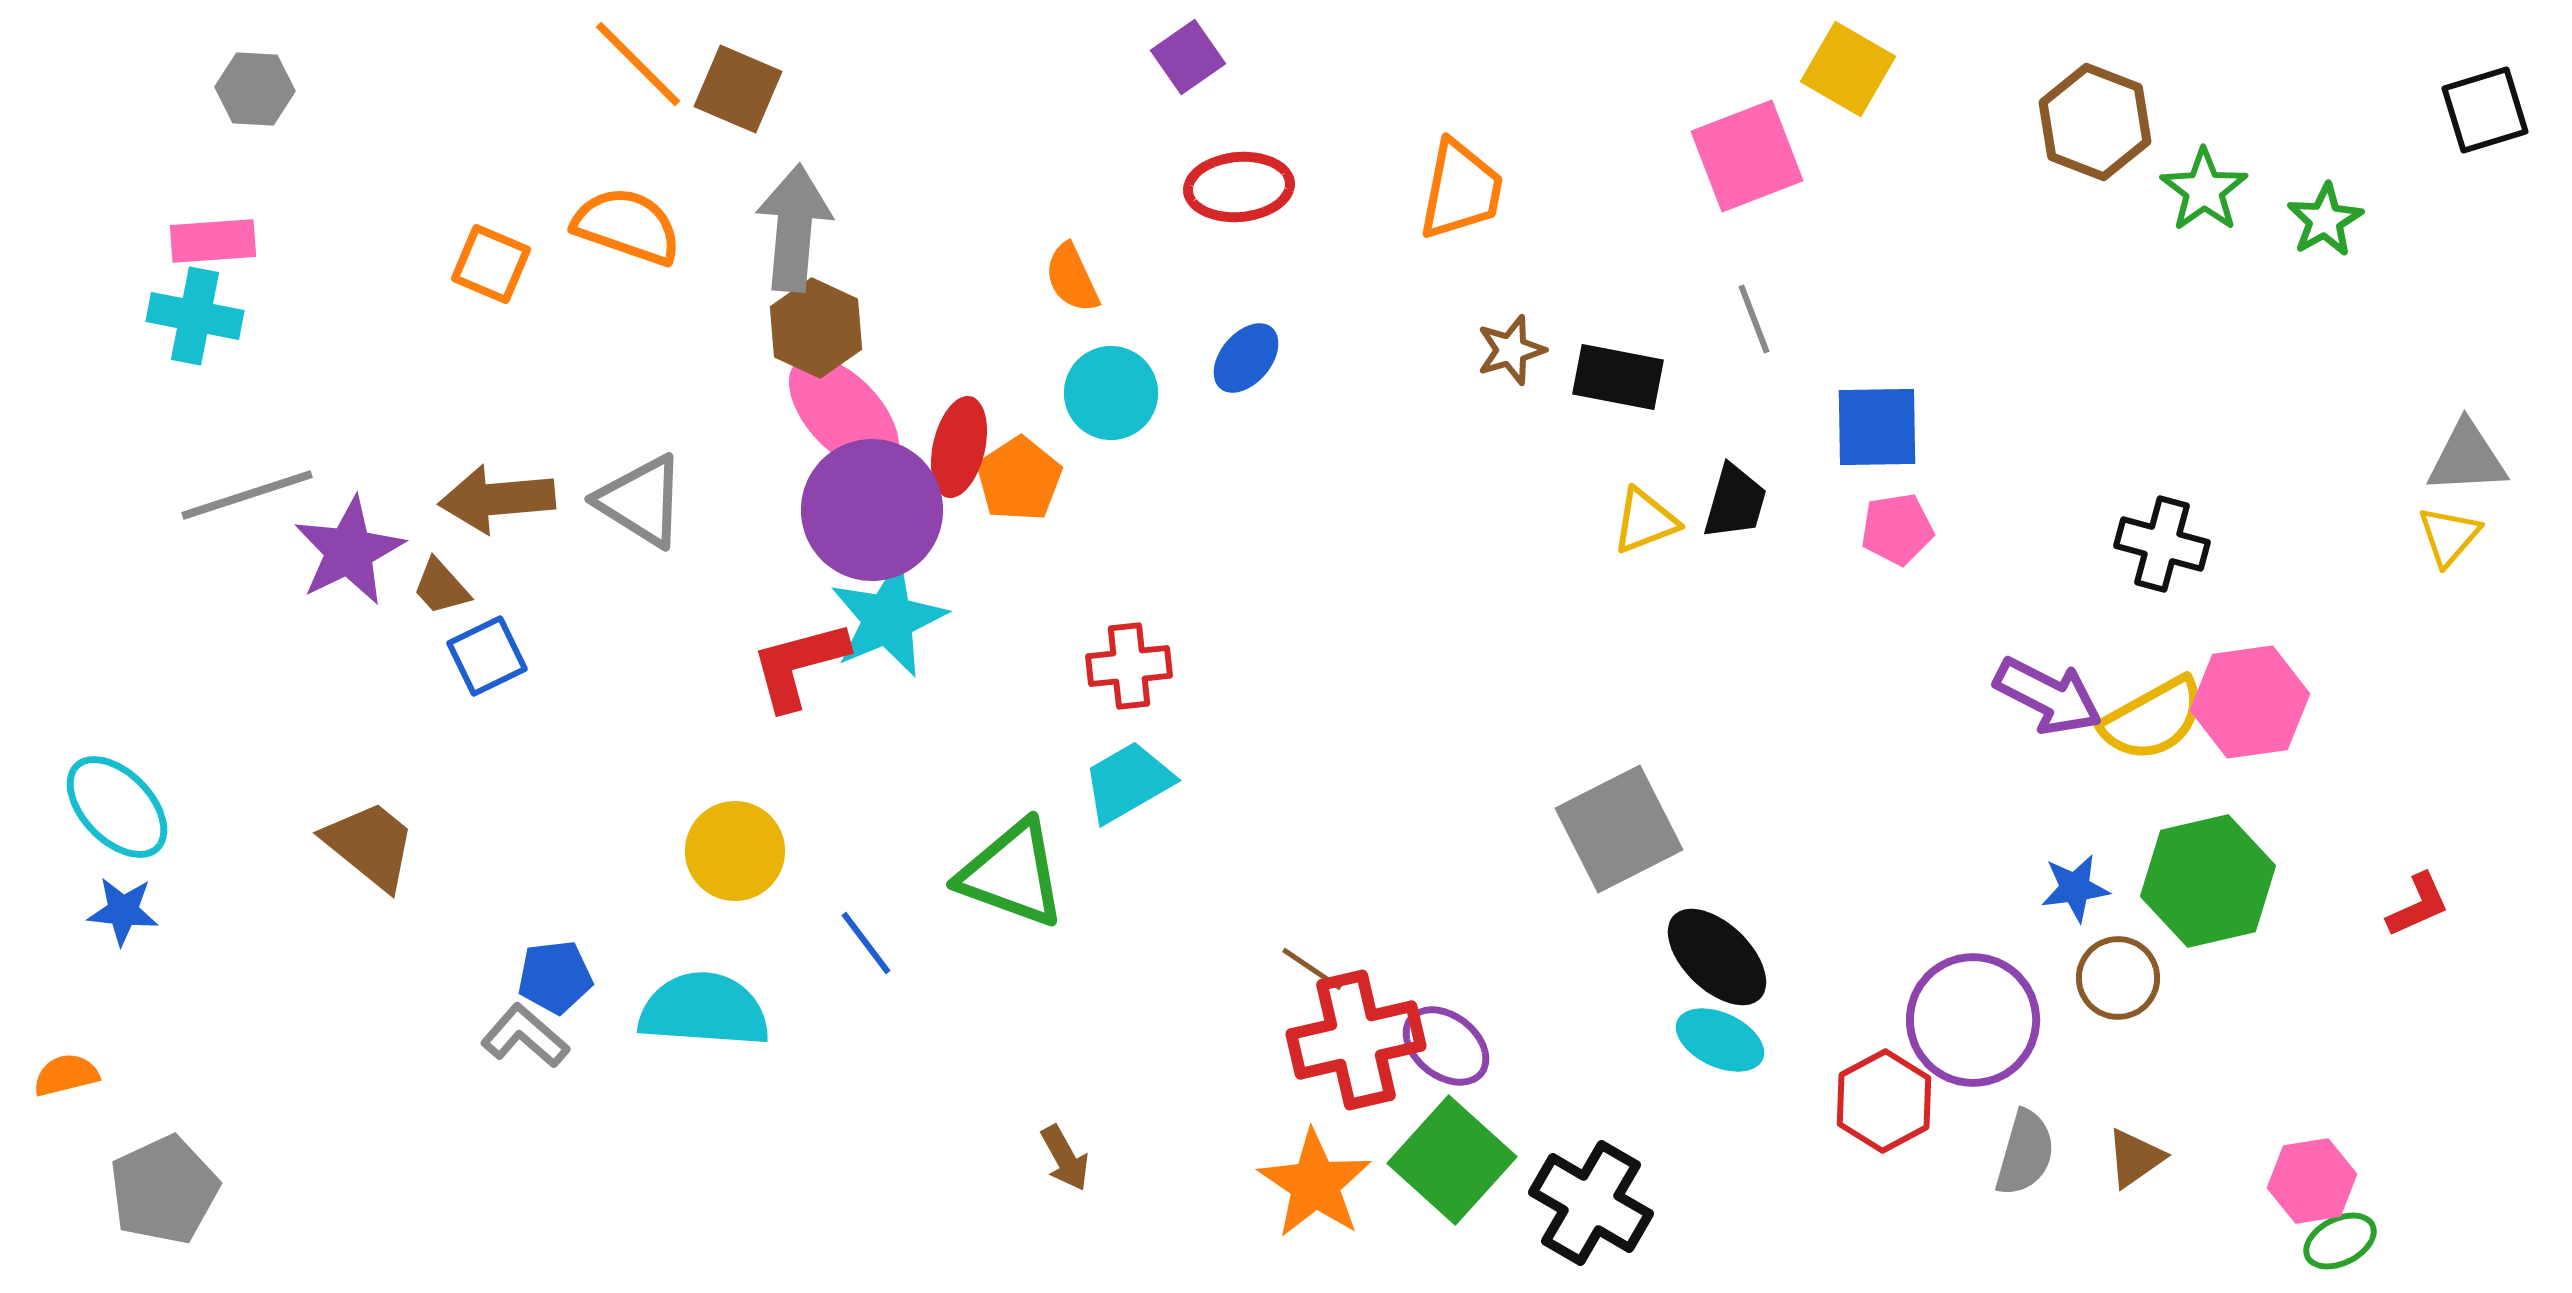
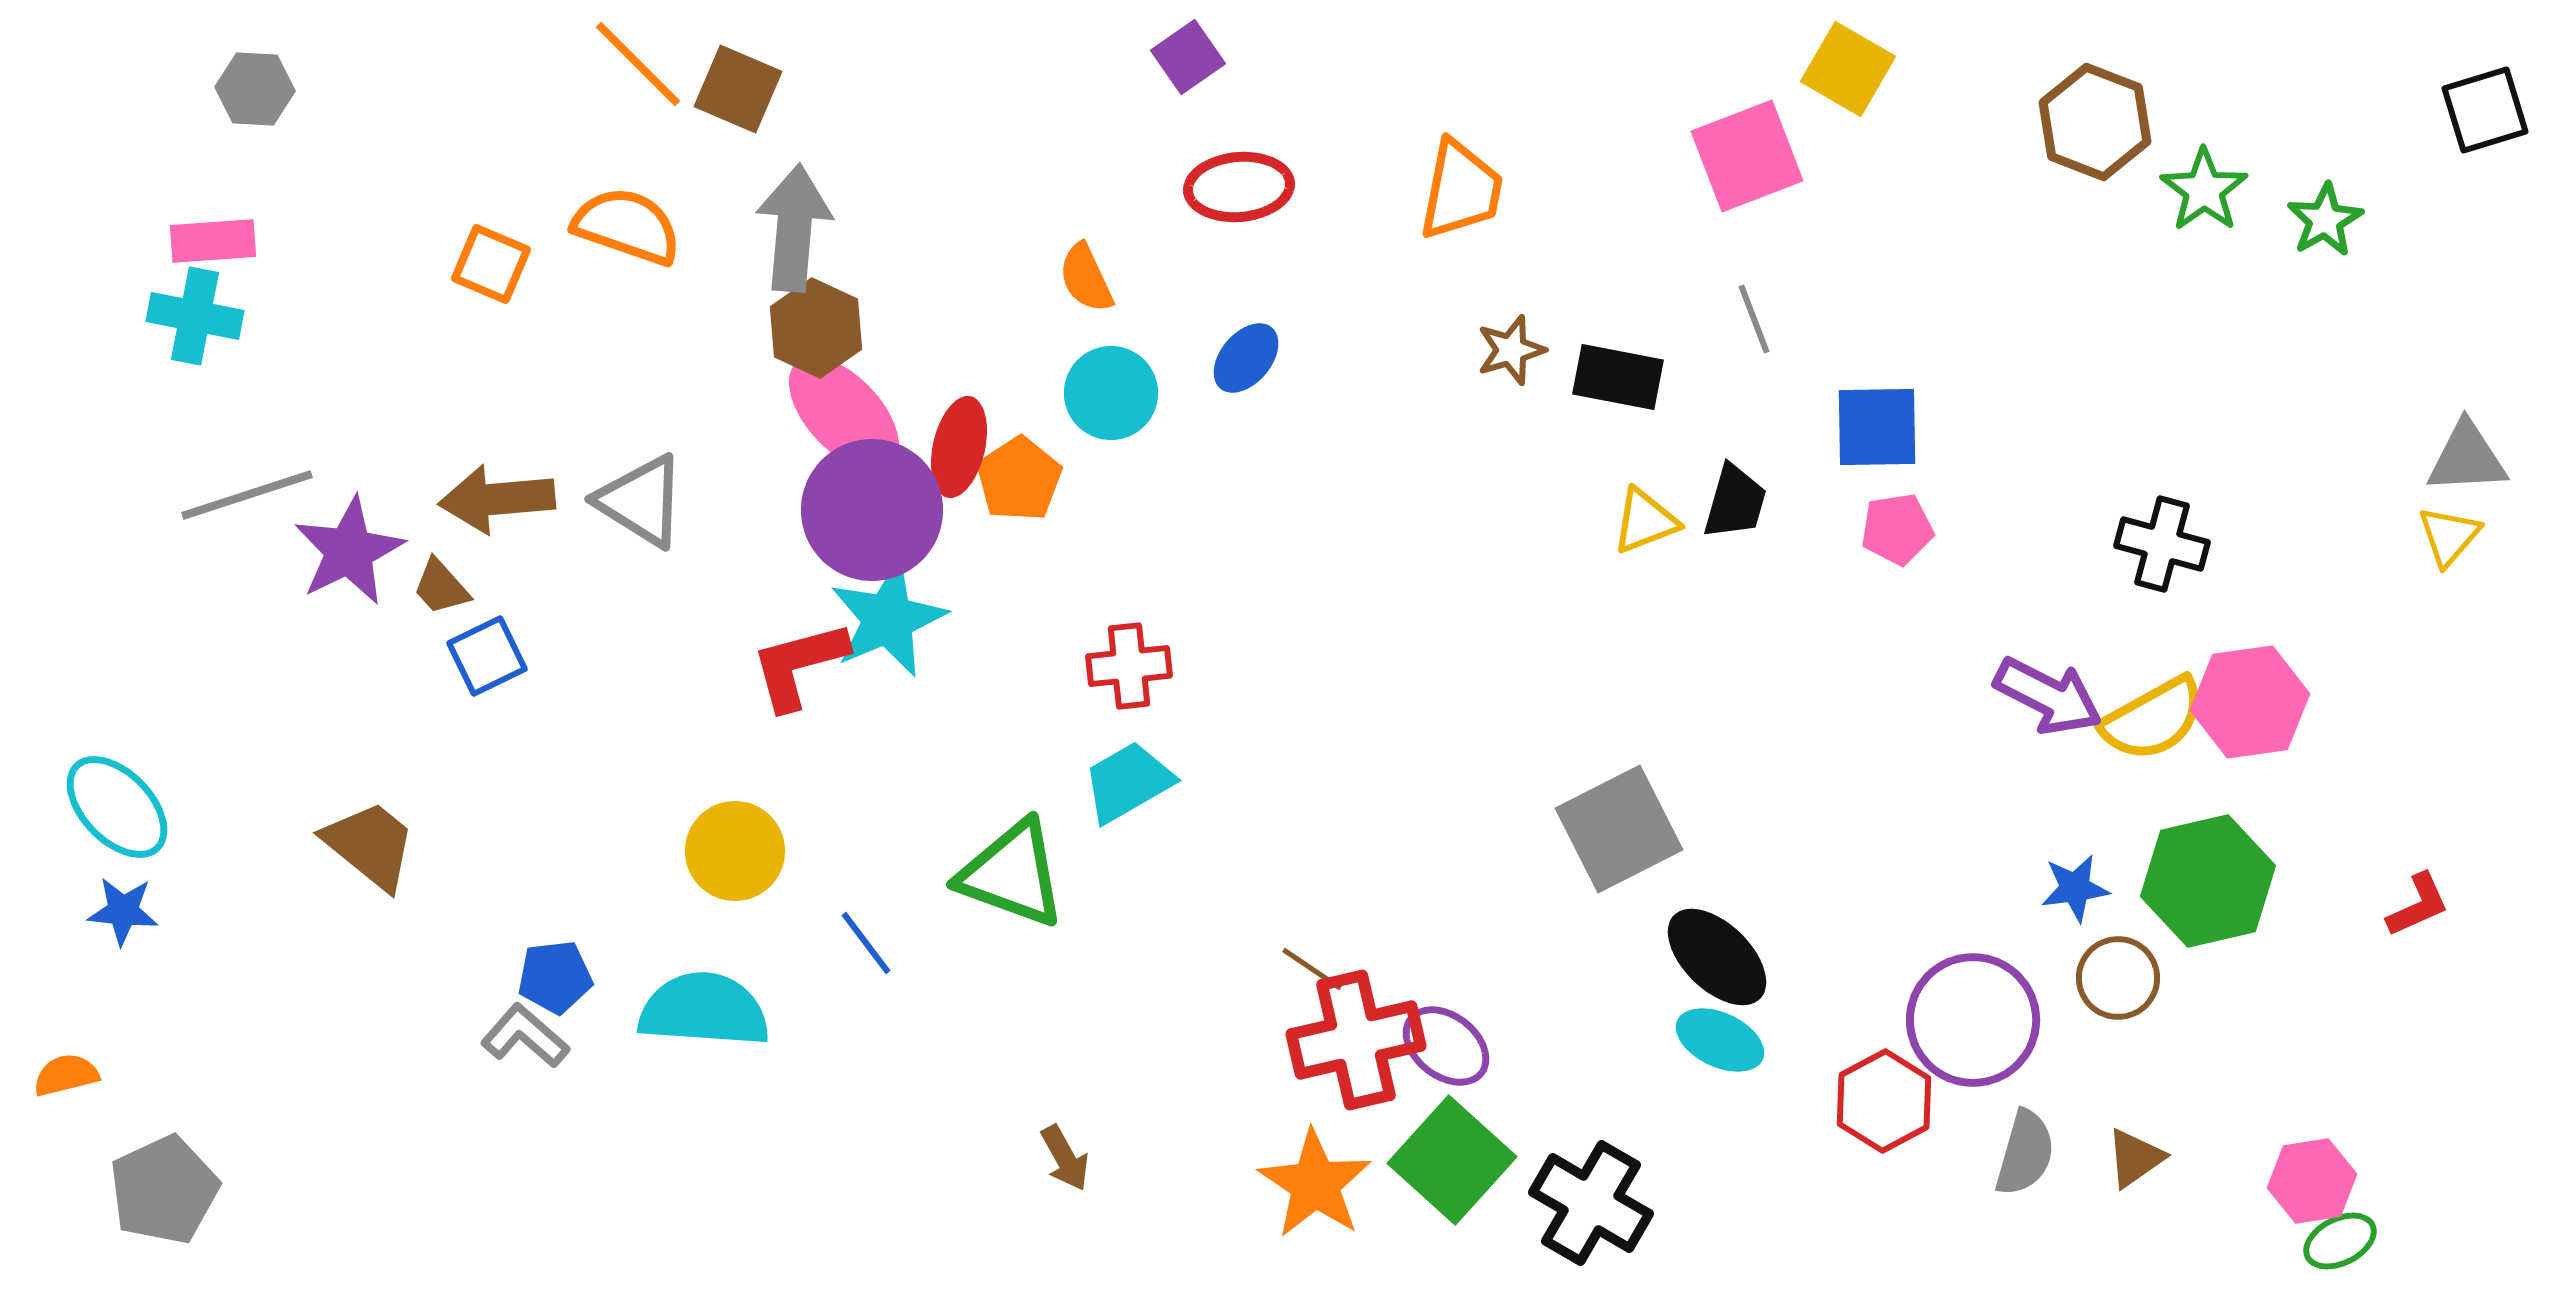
orange semicircle at (1072, 278): moved 14 px right
